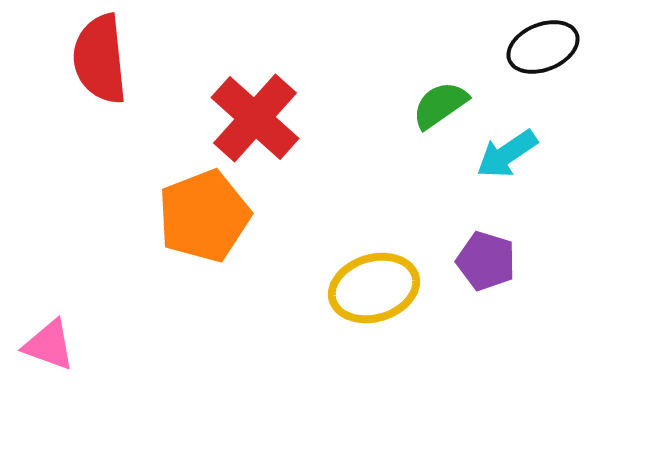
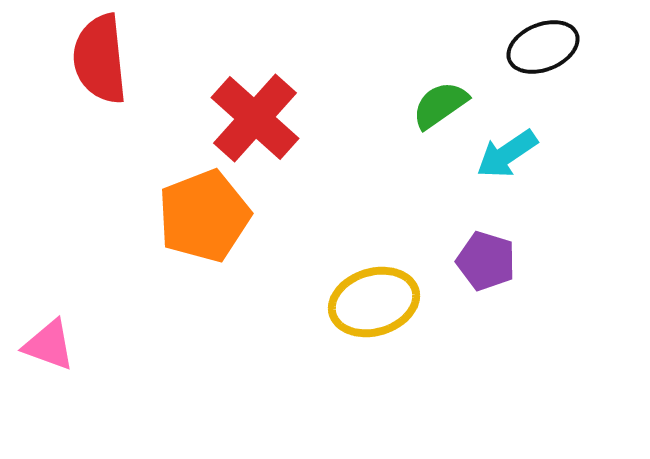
yellow ellipse: moved 14 px down
